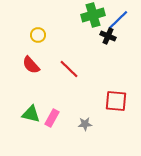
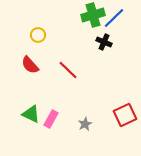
blue line: moved 4 px left, 2 px up
black cross: moved 4 px left, 6 px down
red semicircle: moved 1 px left
red line: moved 1 px left, 1 px down
red square: moved 9 px right, 14 px down; rotated 30 degrees counterclockwise
green triangle: rotated 12 degrees clockwise
pink rectangle: moved 1 px left, 1 px down
gray star: rotated 24 degrees counterclockwise
